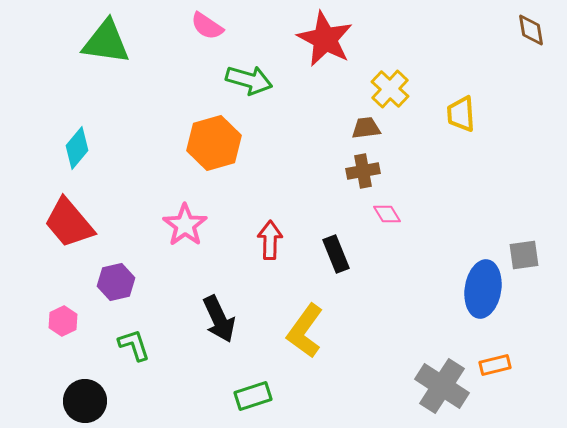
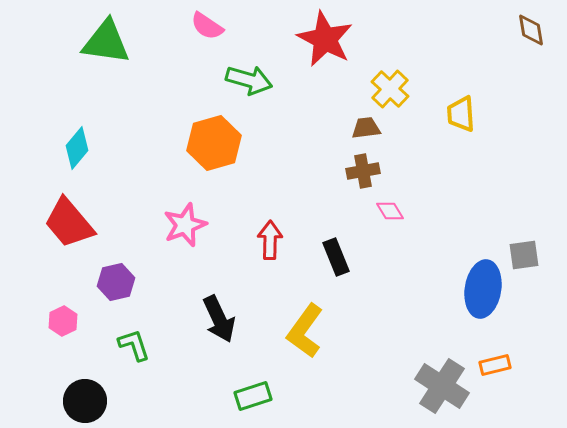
pink diamond: moved 3 px right, 3 px up
pink star: rotated 15 degrees clockwise
black rectangle: moved 3 px down
